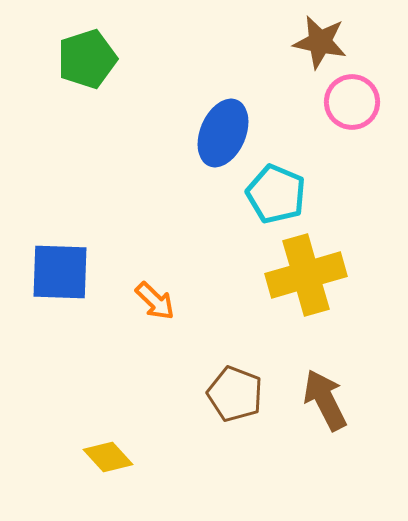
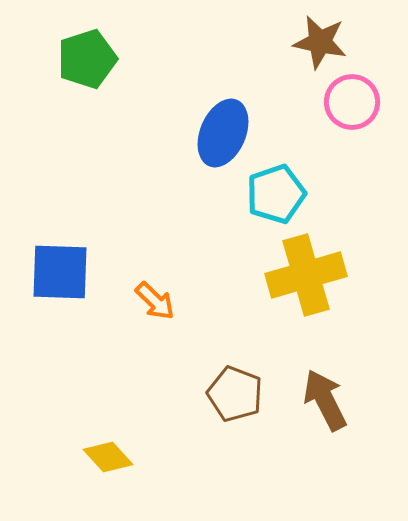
cyan pentagon: rotated 30 degrees clockwise
